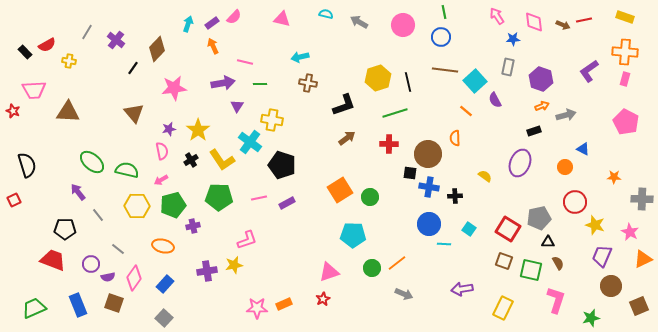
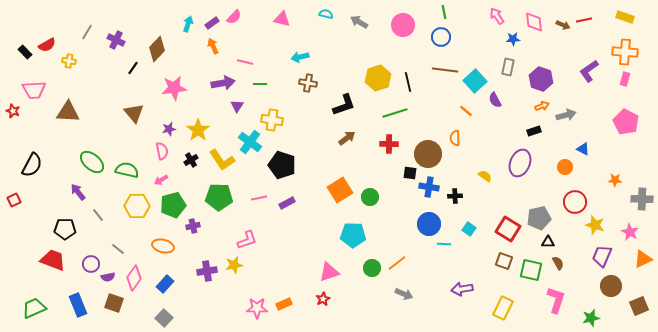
purple cross at (116, 40): rotated 12 degrees counterclockwise
black semicircle at (27, 165): moved 5 px right; rotated 45 degrees clockwise
orange star at (614, 177): moved 1 px right, 3 px down
